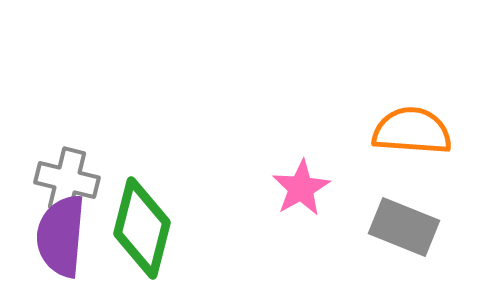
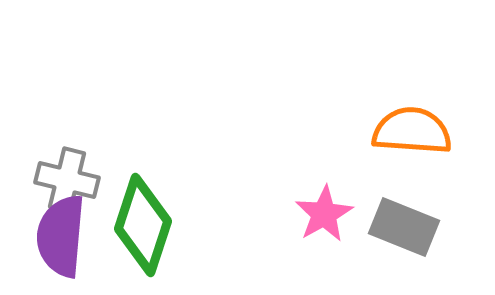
pink star: moved 23 px right, 26 px down
green diamond: moved 1 px right, 3 px up; rotated 4 degrees clockwise
